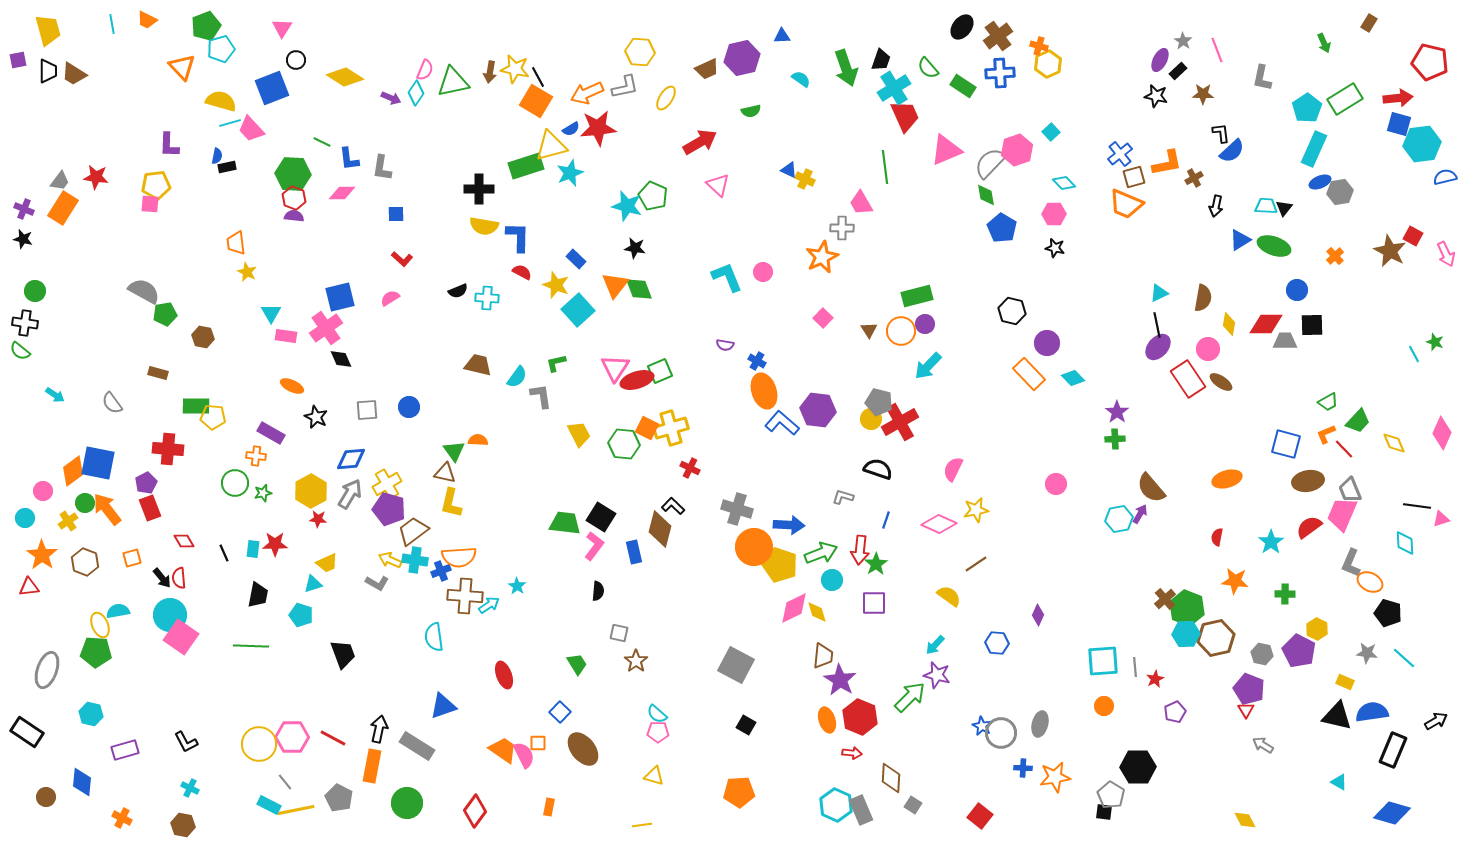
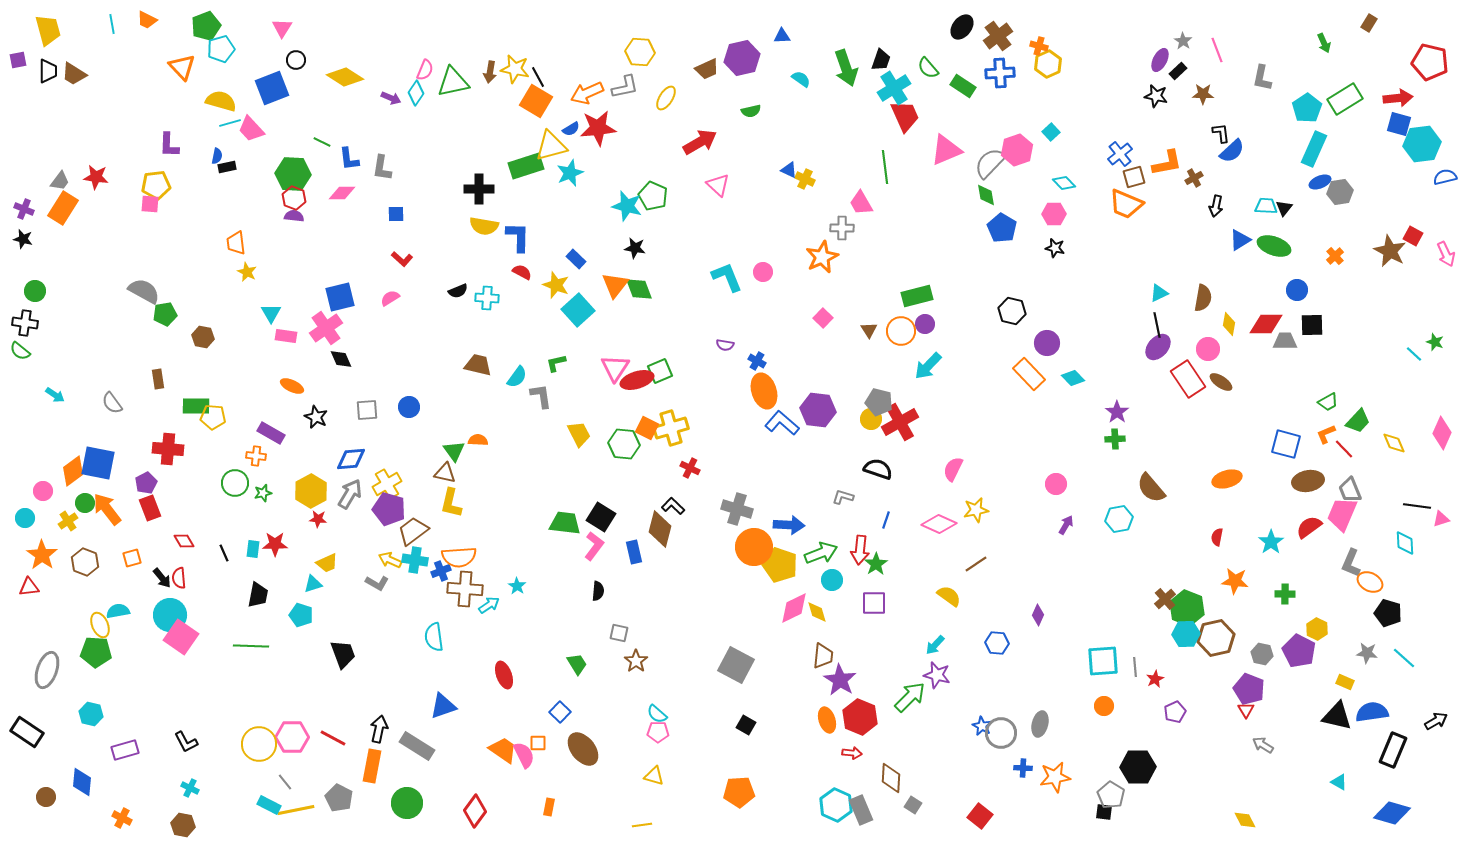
cyan line at (1414, 354): rotated 18 degrees counterclockwise
brown rectangle at (158, 373): moved 6 px down; rotated 66 degrees clockwise
purple arrow at (1140, 514): moved 74 px left, 11 px down
brown cross at (465, 596): moved 7 px up
